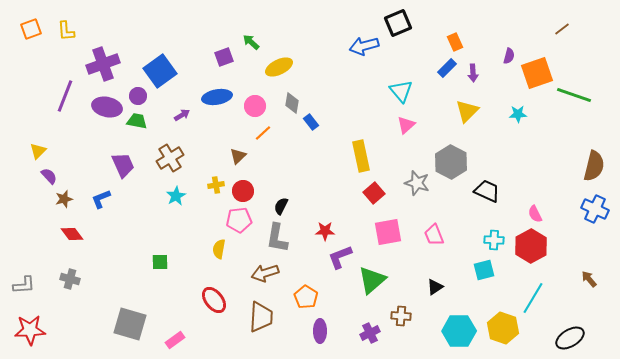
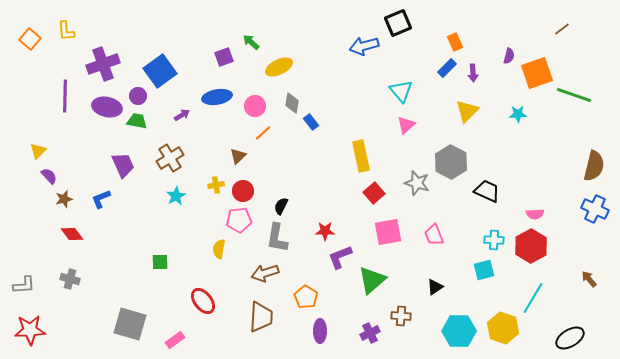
orange square at (31, 29): moved 1 px left, 10 px down; rotated 30 degrees counterclockwise
purple line at (65, 96): rotated 20 degrees counterclockwise
pink semicircle at (535, 214): rotated 66 degrees counterclockwise
red ellipse at (214, 300): moved 11 px left, 1 px down
